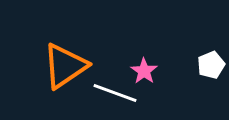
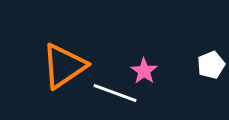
orange triangle: moved 1 px left
